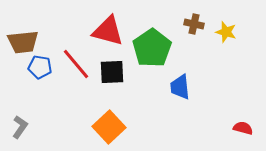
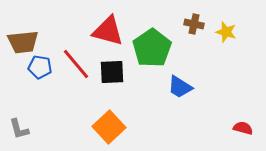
blue trapezoid: rotated 52 degrees counterclockwise
gray L-shape: moved 1 px left, 2 px down; rotated 130 degrees clockwise
